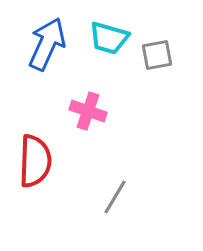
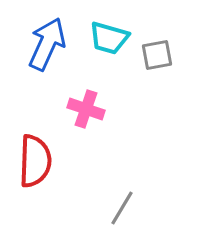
pink cross: moved 2 px left, 2 px up
gray line: moved 7 px right, 11 px down
